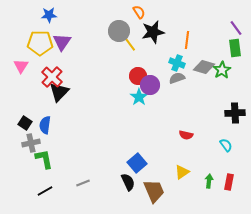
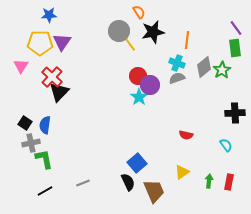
gray diamond: rotated 55 degrees counterclockwise
